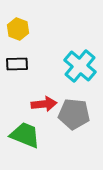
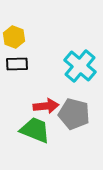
yellow hexagon: moved 4 px left, 8 px down
red arrow: moved 2 px right, 2 px down
gray pentagon: rotated 8 degrees clockwise
green trapezoid: moved 10 px right, 5 px up
